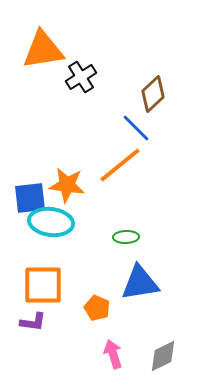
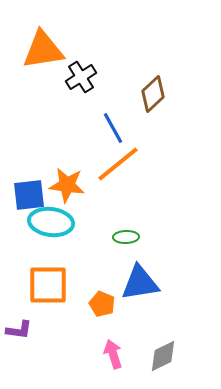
blue line: moved 23 px left; rotated 16 degrees clockwise
orange line: moved 2 px left, 1 px up
blue square: moved 1 px left, 3 px up
orange square: moved 5 px right
orange pentagon: moved 5 px right, 4 px up
purple L-shape: moved 14 px left, 8 px down
